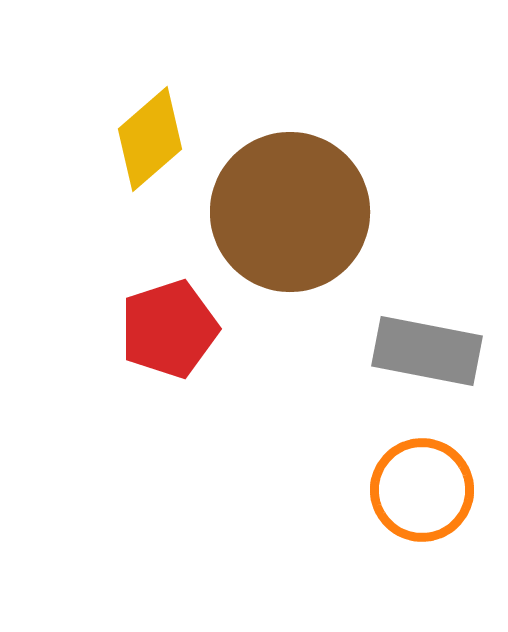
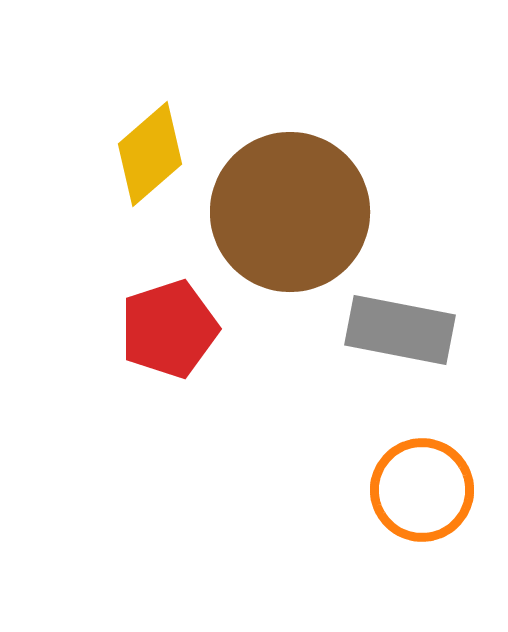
yellow diamond: moved 15 px down
gray rectangle: moved 27 px left, 21 px up
